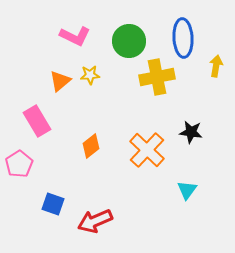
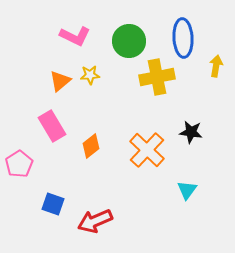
pink rectangle: moved 15 px right, 5 px down
